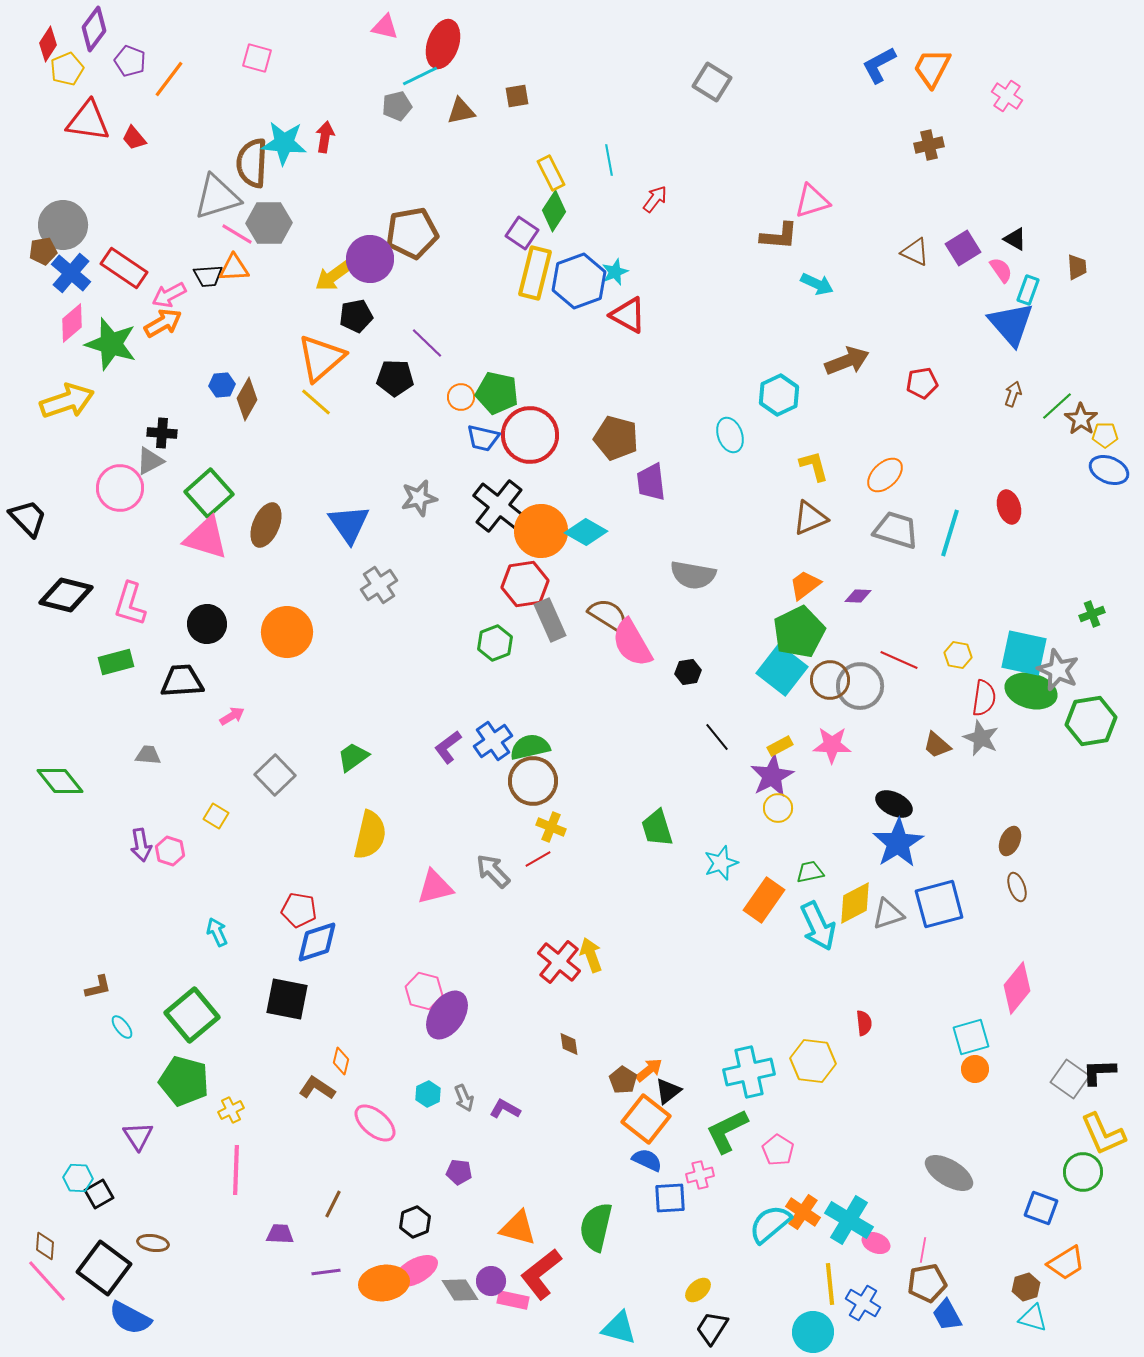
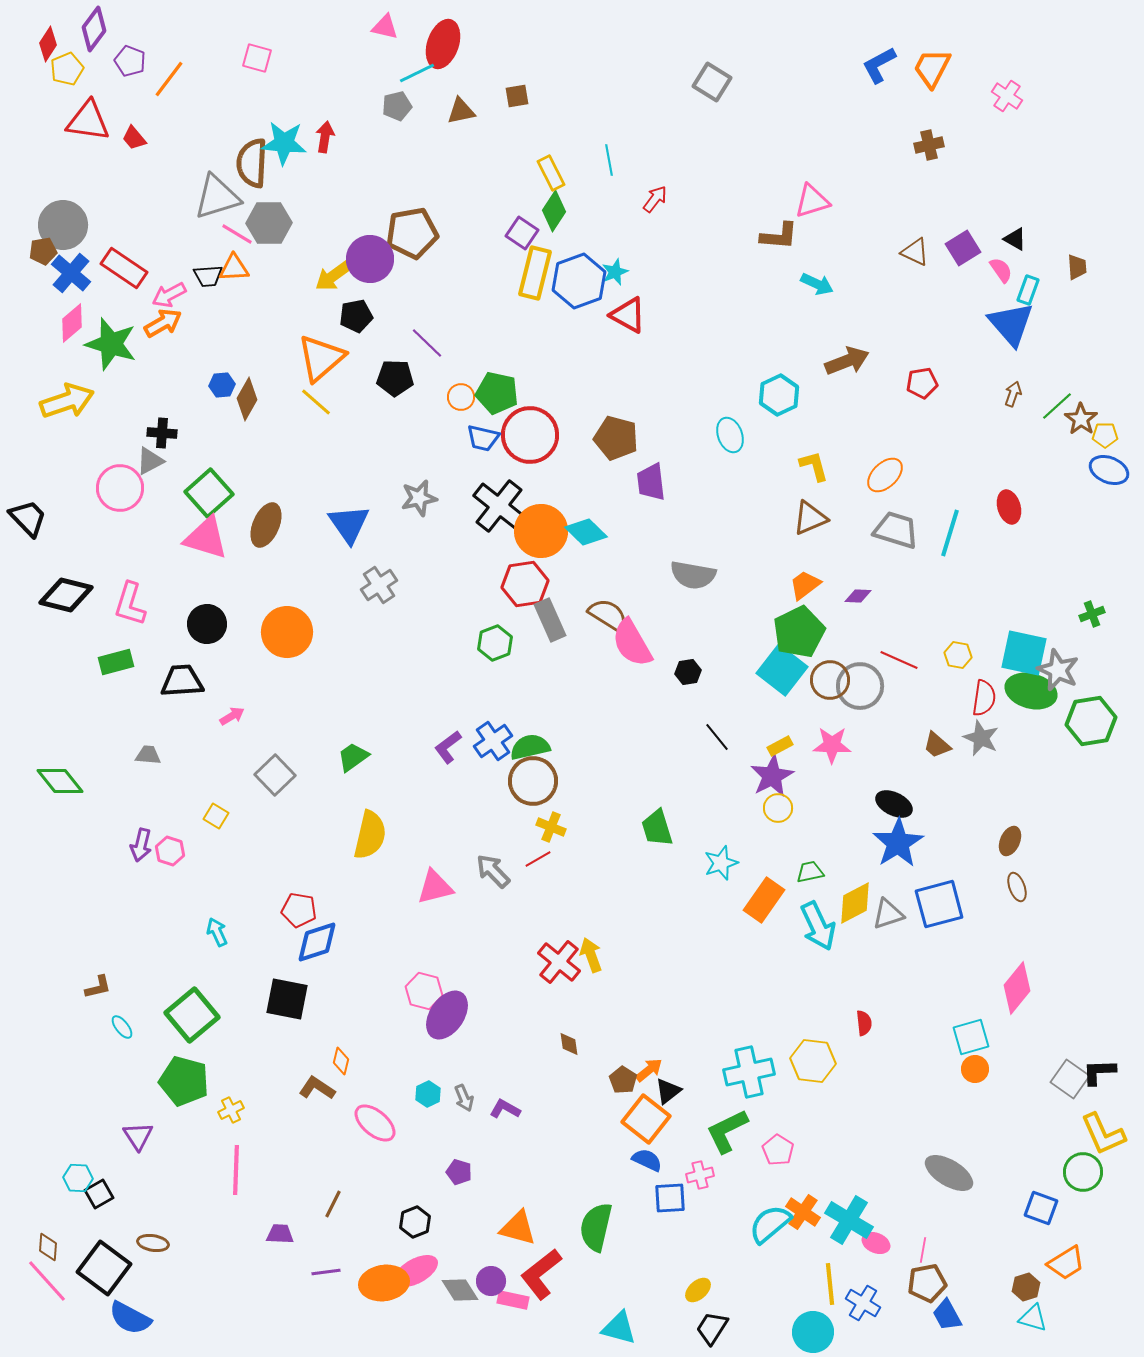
cyan line at (420, 76): moved 3 px left, 3 px up
cyan diamond at (586, 532): rotated 15 degrees clockwise
purple arrow at (141, 845): rotated 24 degrees clockwise
purple pentagon at (459, 1172): rotated 10 degrees clockwise
brown diamond at (45, 1246): moved 3 px right, 1 px down
